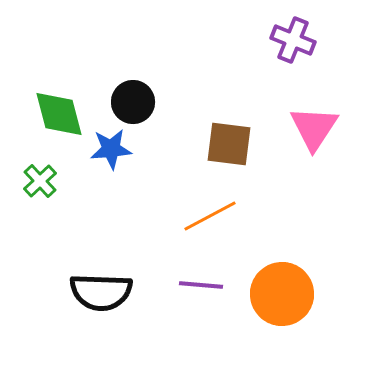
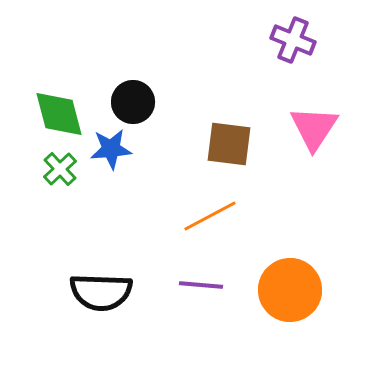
green cross: moved 20 px right, 12 px up
orange circle: moved 8 px right, 4 px up
